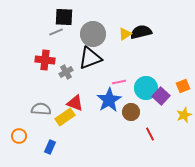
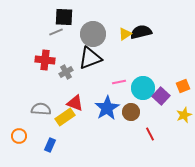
cyan circle: moved 3 px left
blue star: moved 2 px left, 8 px down
blue rectangle: moved 2 px up
